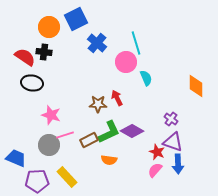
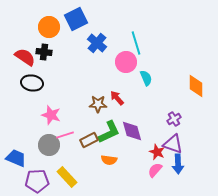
red arrow: rotated 14 degrees counterclockwise
purple cross: moved 3 px right; rotated 24 degrees clockwise
purple diamond: rotated 45 degrees clockwise
purple triangle: moved 2 px down
